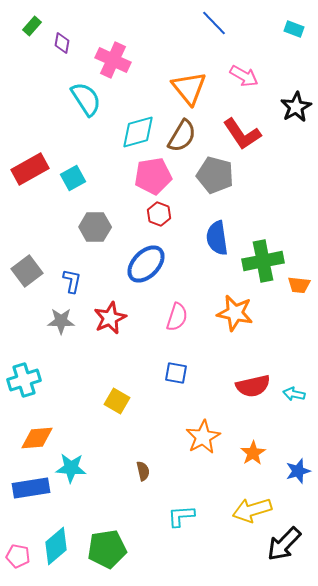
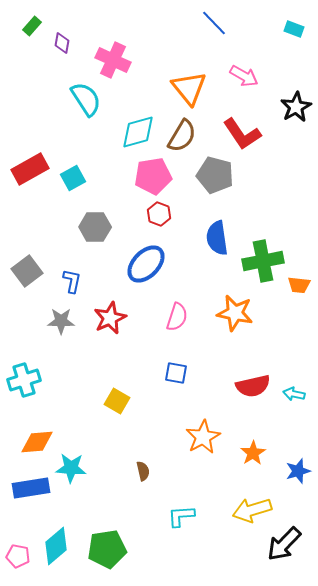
orange diamond at (37, 438): moved 4 px down
